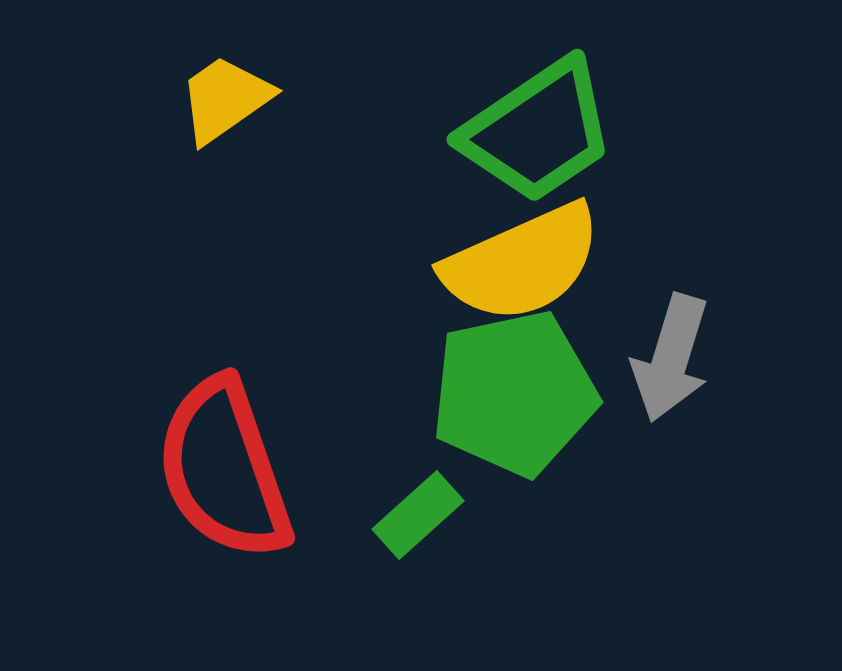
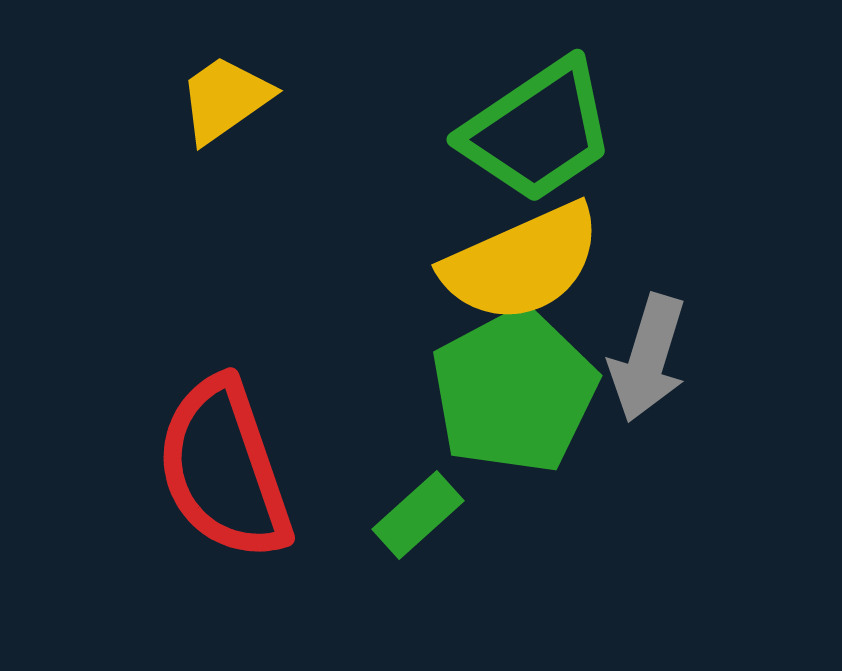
gray arrow: moved 23 px left
green pentagon: moved 2 px up; rotated 16 degrees counterclockwise
